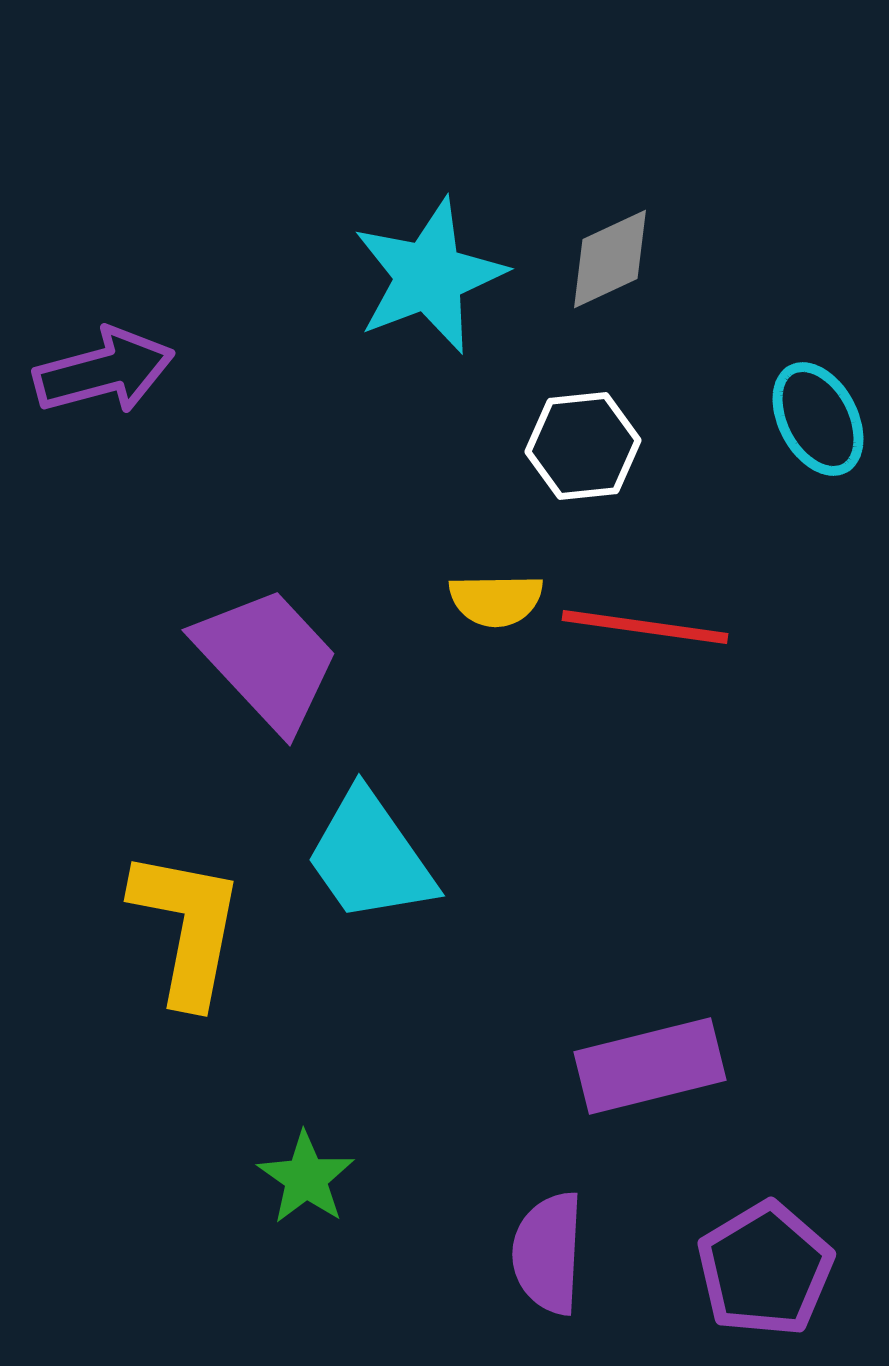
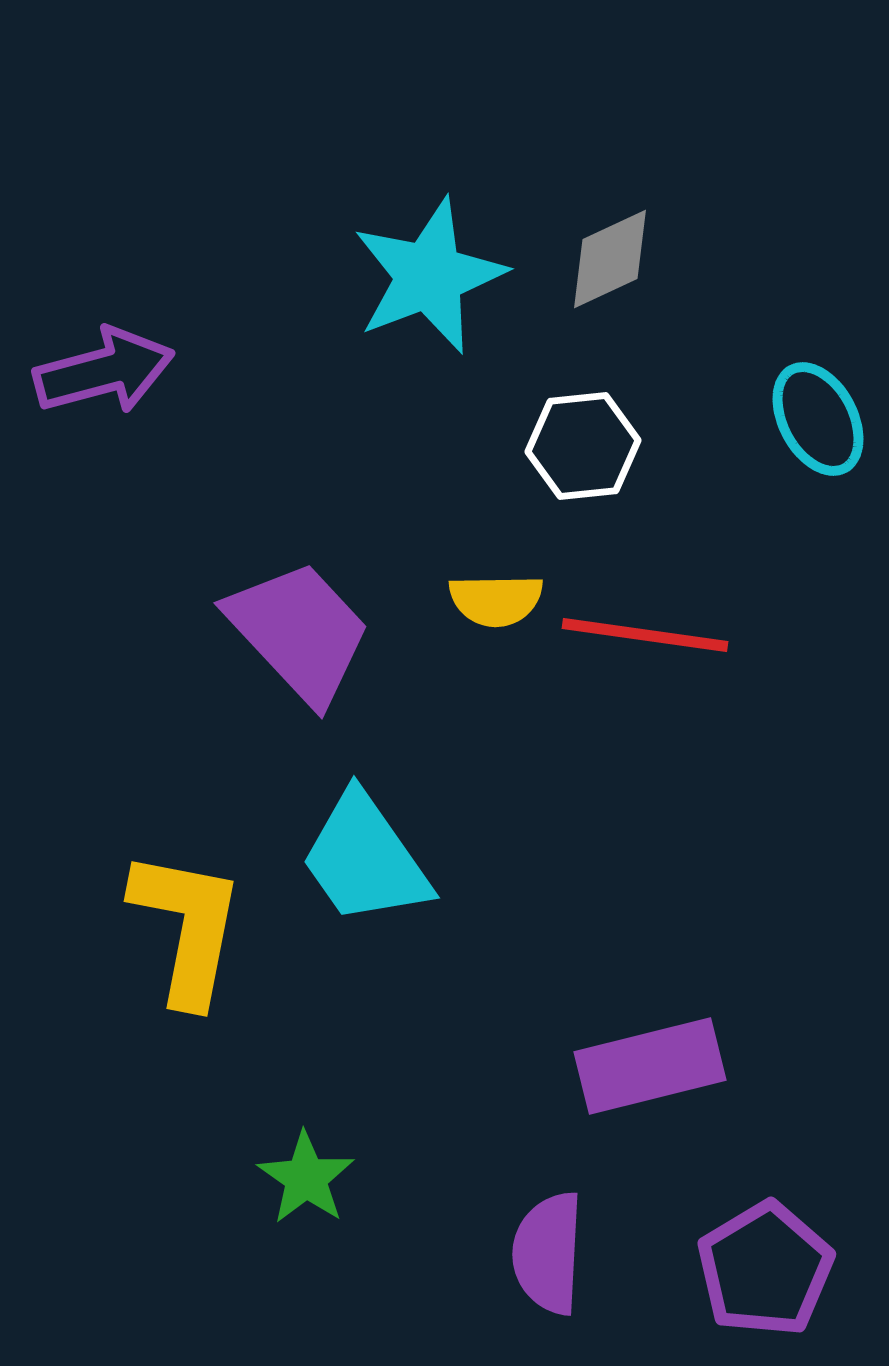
red line: moved 8 px down
purple trapezoid: moved 32 px right, 27 px up
cyan trapezoid: moved 5 px left, 2 px down
